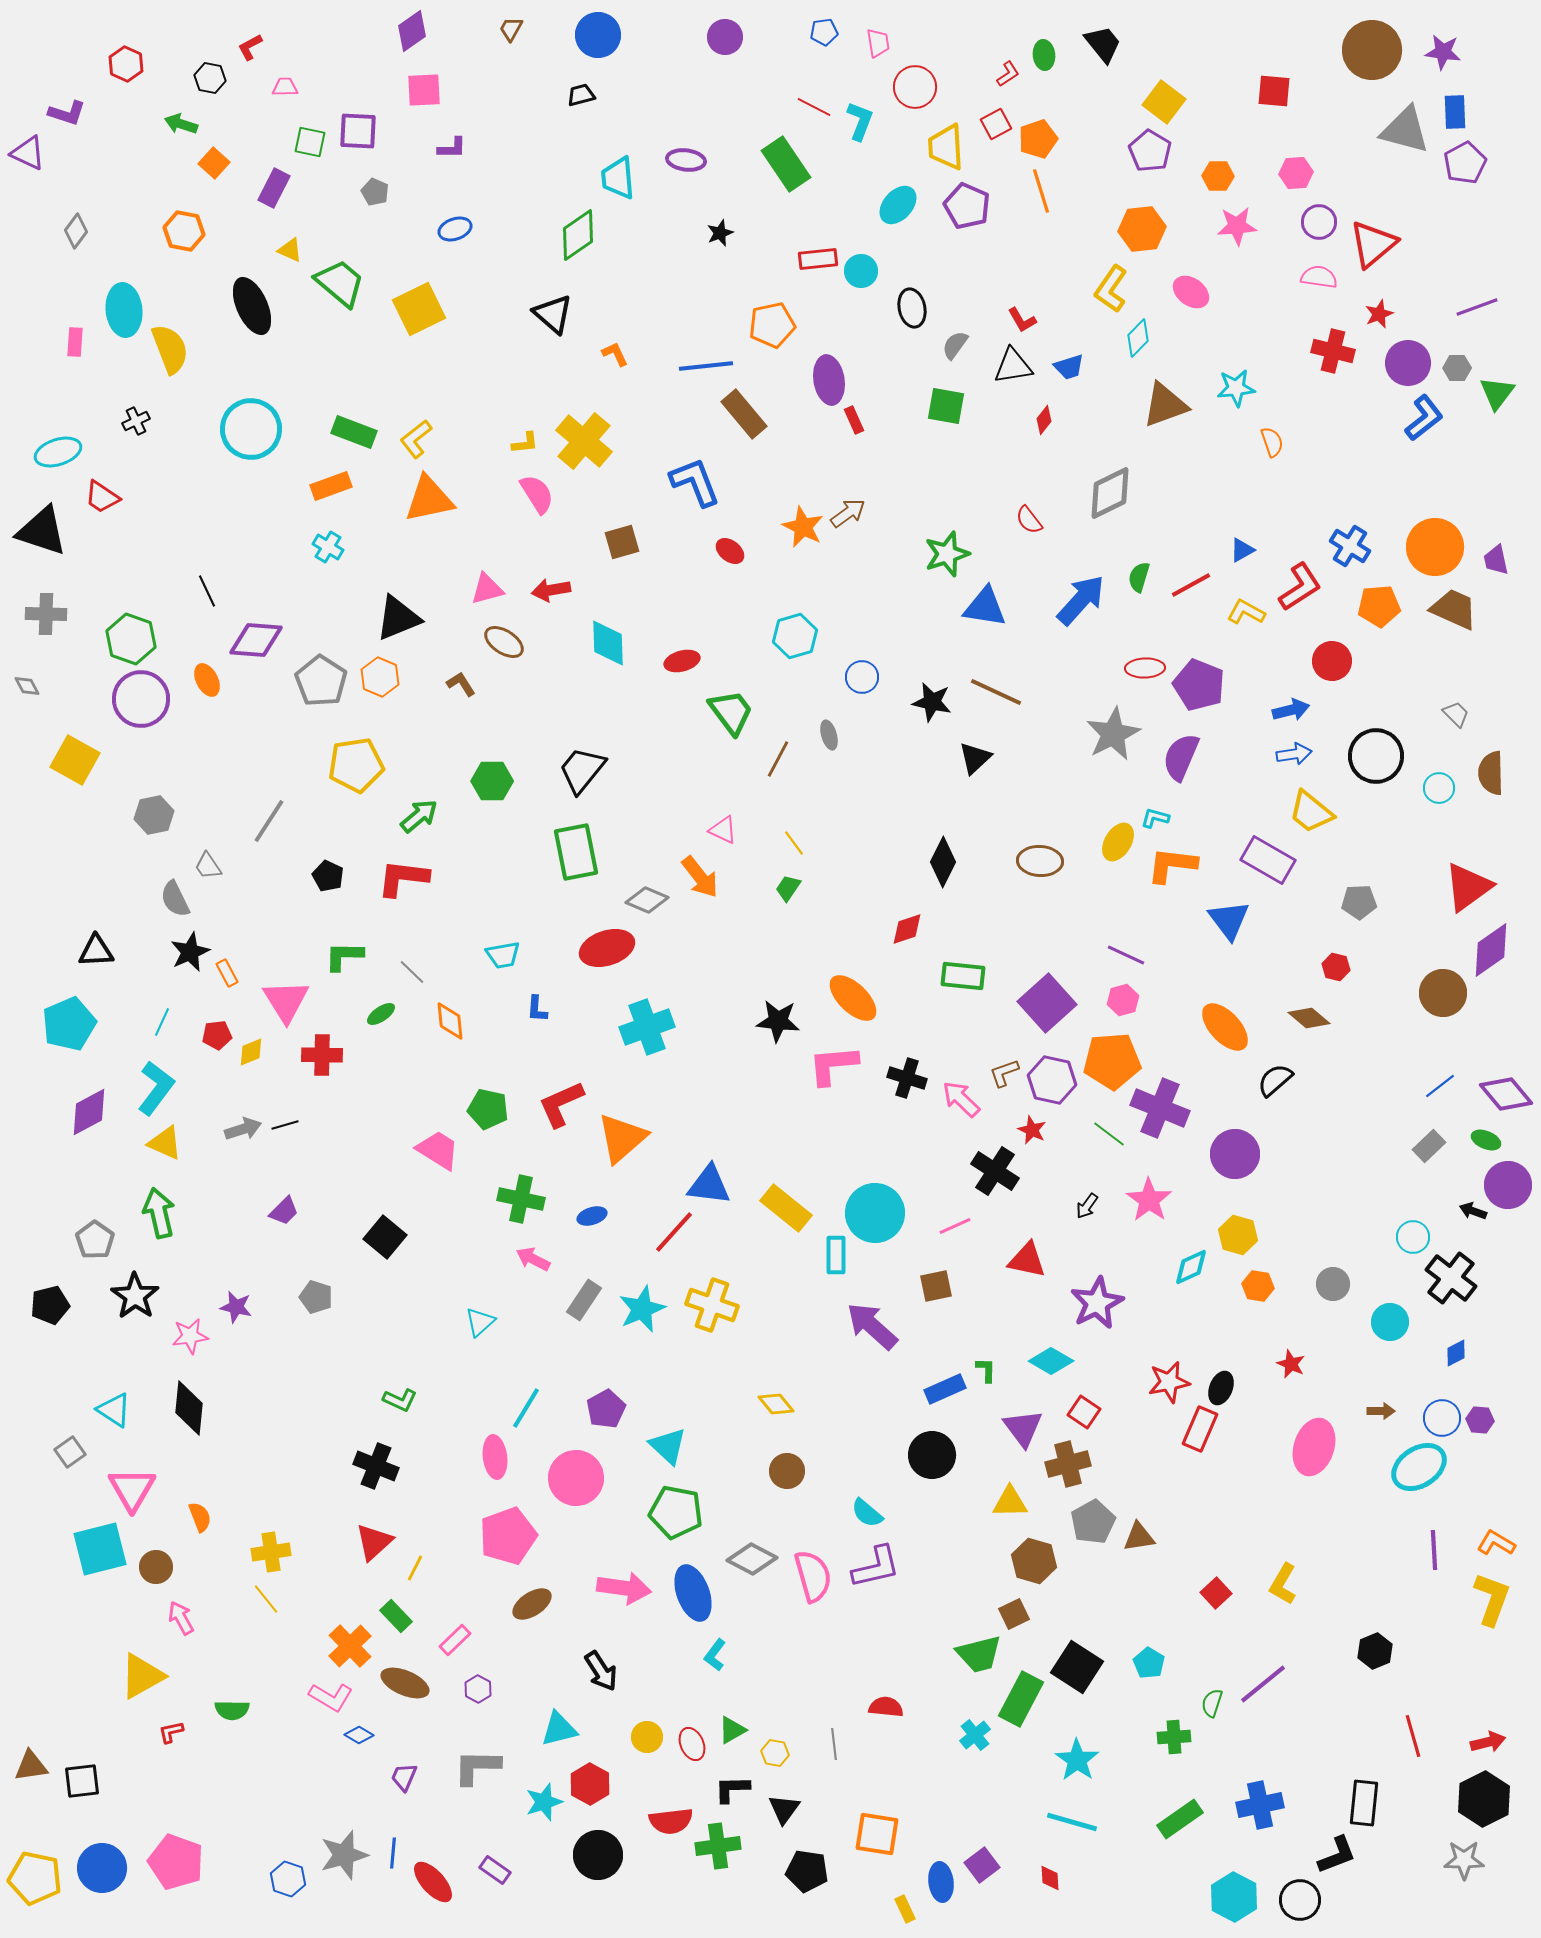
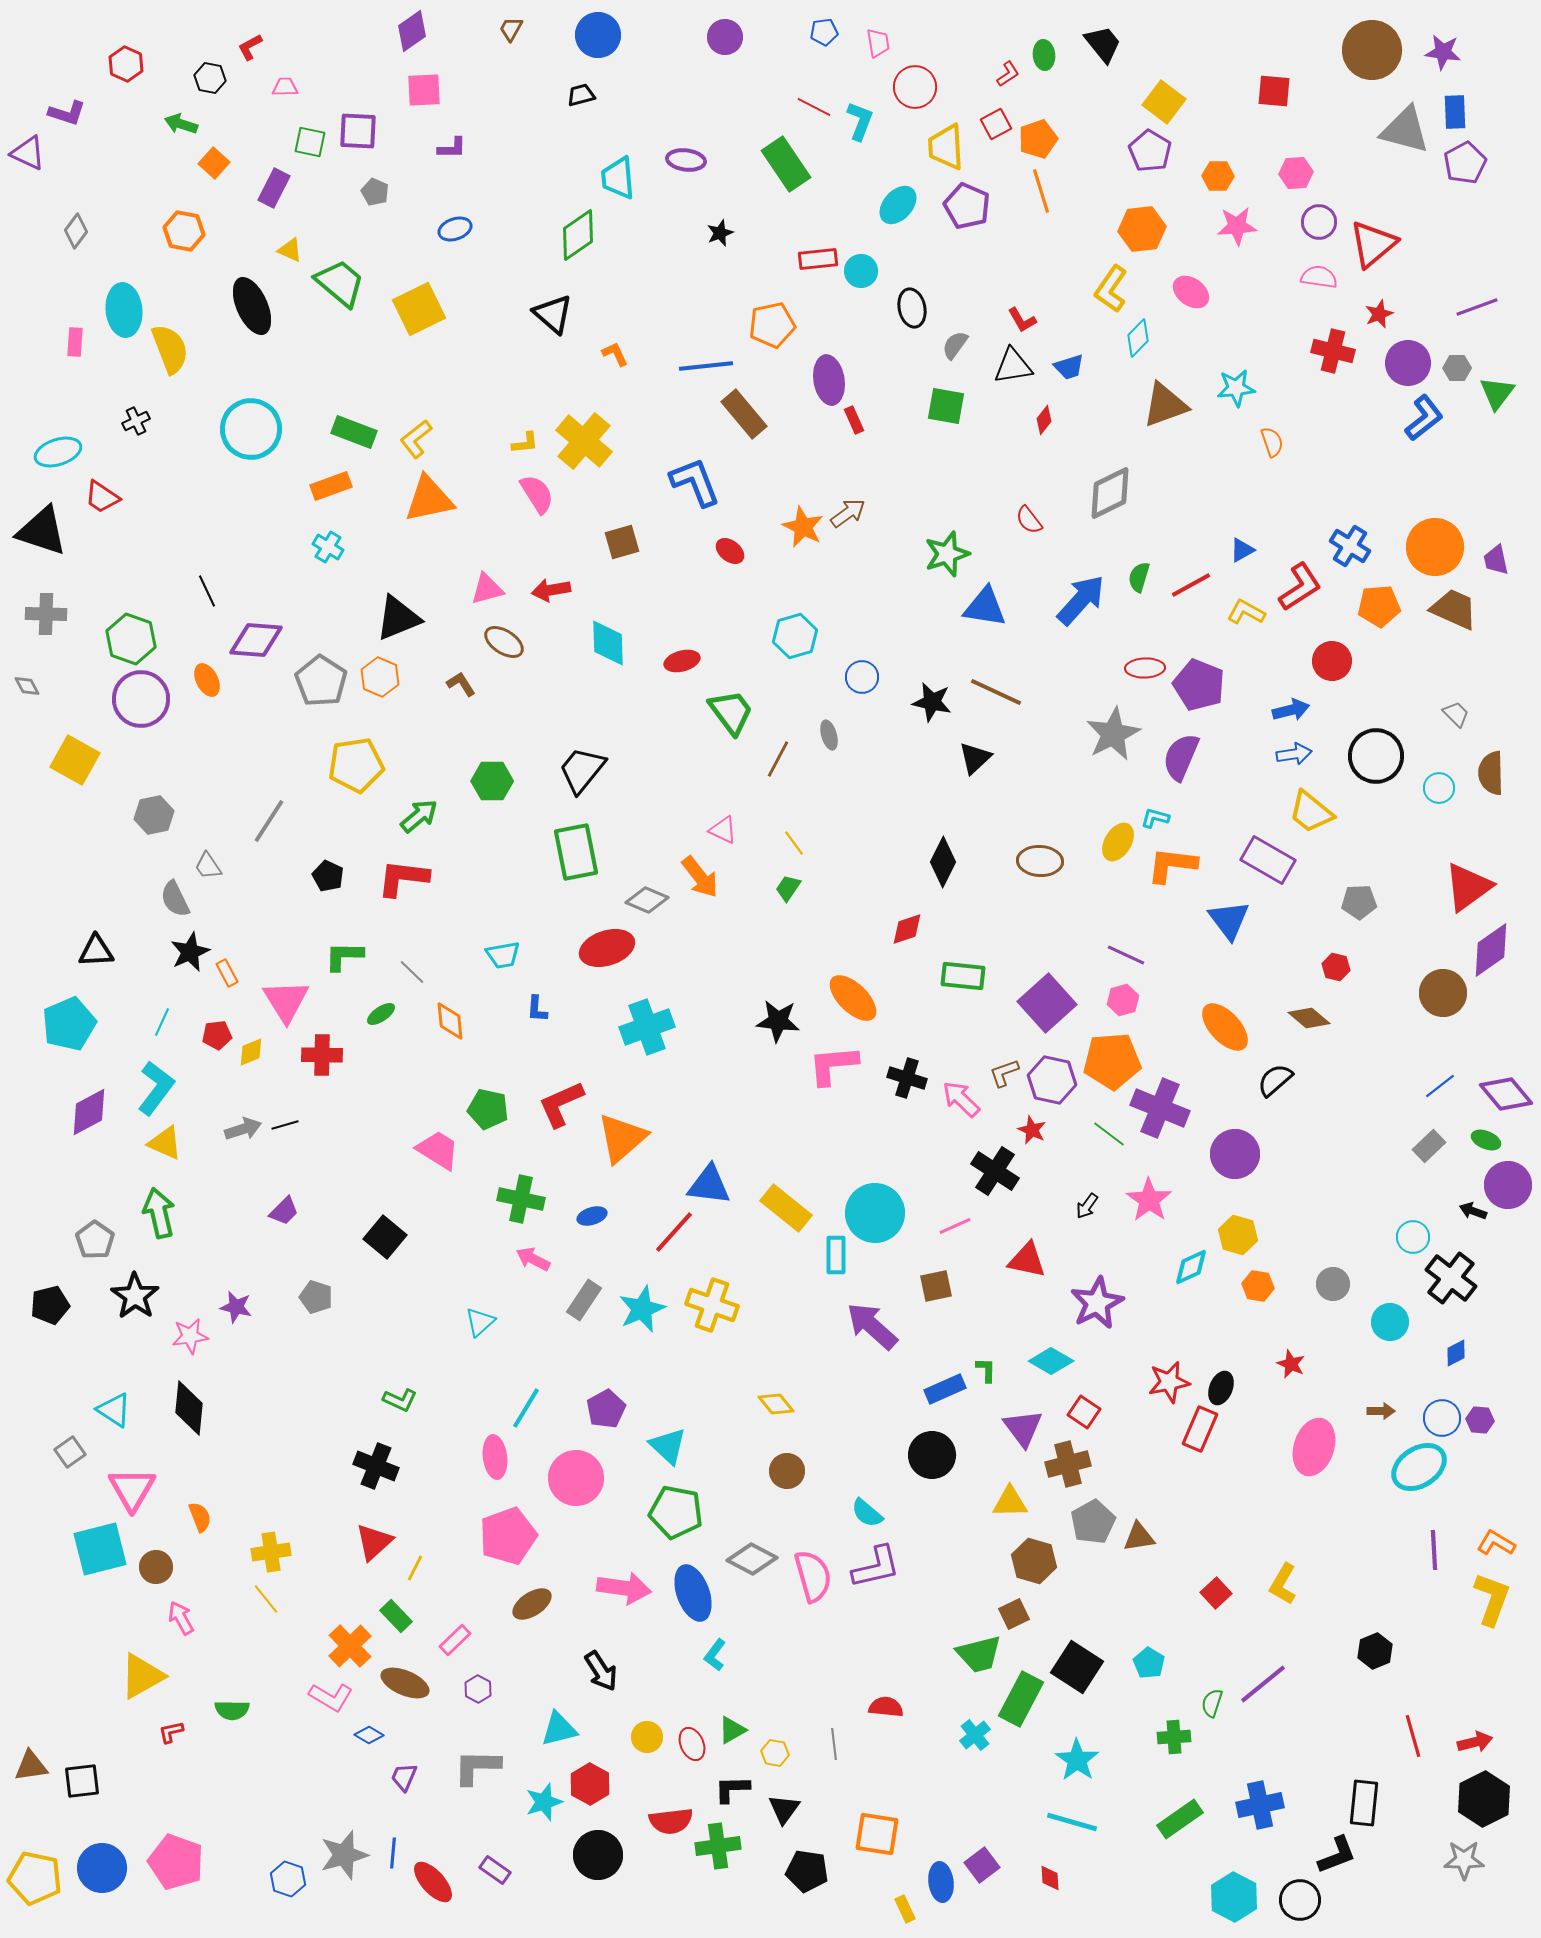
blue diamond at (359, 1735): moved 10 px right
red arrow at (1488, 1742): moved 13 px left
